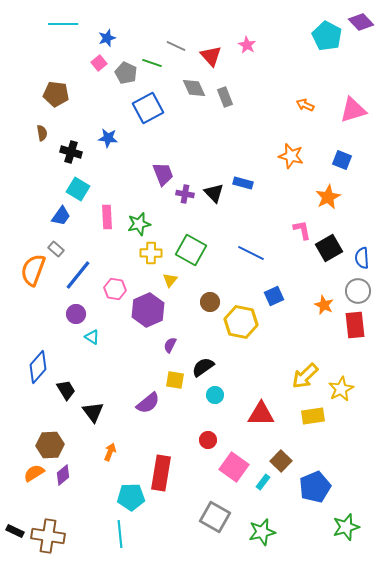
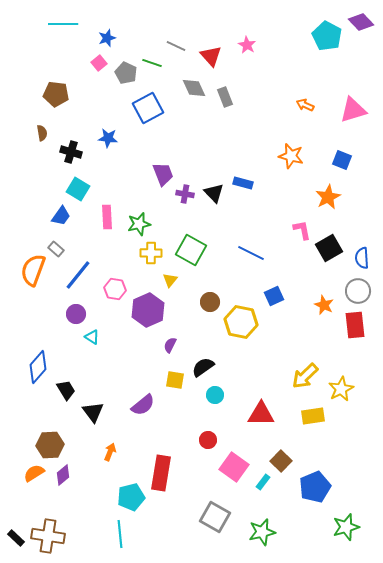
purple semicircle at (148, 403): moved 5 px left, 2 px down
cyan pentagon at (131, 497): rotated 12 degrees counterclockwise
black rectangle at (15, 531): moved 1 px right, 7 px down; rotated 18 degrees clockwise
